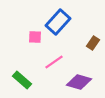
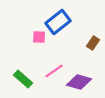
blue rectangle: rotated 10 degrees clockwise
pink square: moved 4 px right
pink line: moved 9 px down
green rectangle: moved 1 px right, 1 px up
